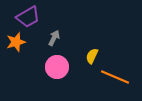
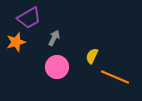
purple trapezoid: moved 1 px right, 1 px down
